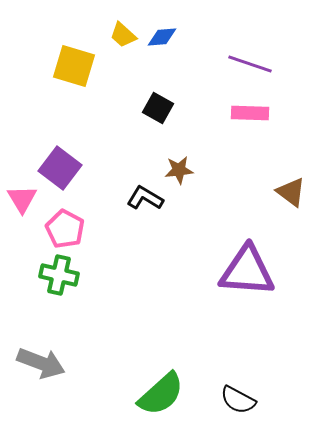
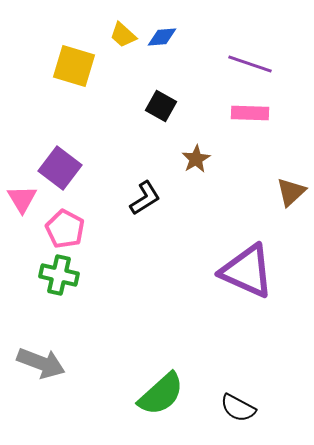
black square: moved 3 px right, 2 px up
brown star: moved 17 px right, 11 px up; rotated 24 degrees counterclockwise
brown triangle: rotated 40 degrees clockwise
black L-shape: rotated 117 degrees clockwise
purple triangle: rotated 20 degrees clockwise
black semicircle: moved 8 px down
